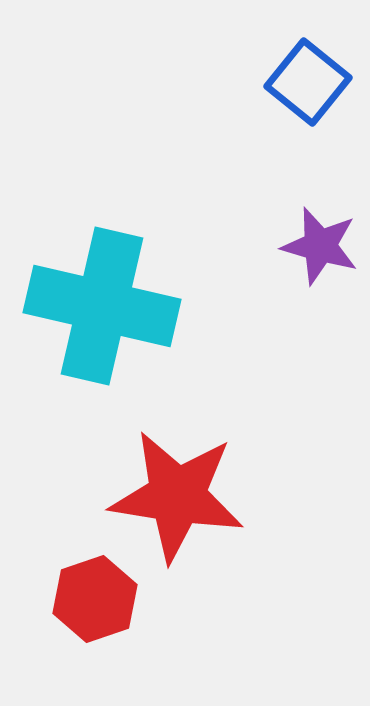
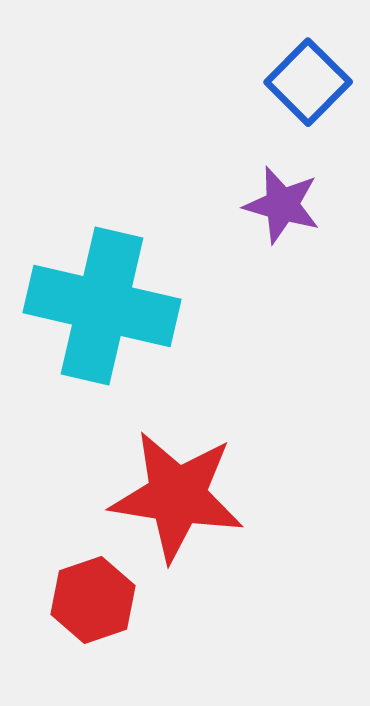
blue square: rotated 6 degrees clockwise
purple star: moved 38 px left, 41 px up
red hexagon: moved 2 px left, 1 px down
